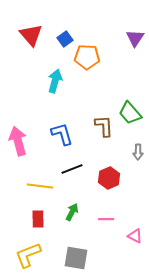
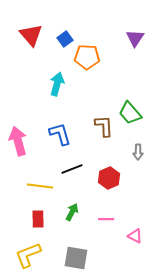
cyan arrow: moved 2 px right, 3 px down
blue L-shape: moved 2 px left
